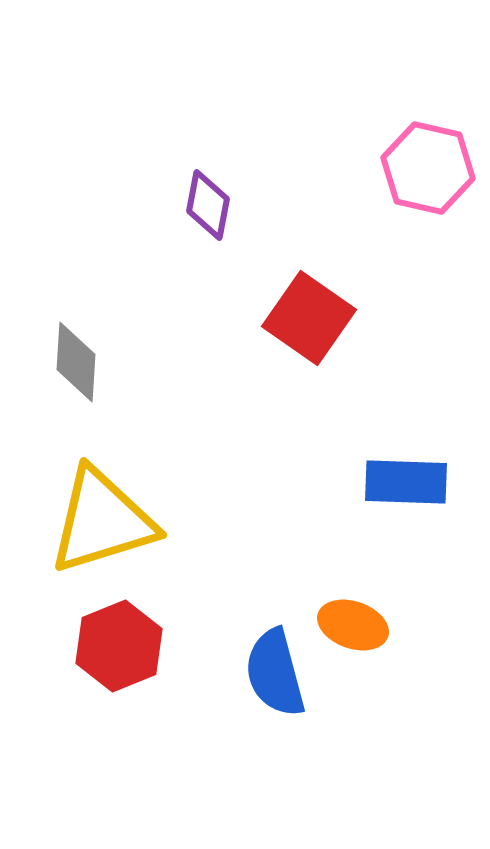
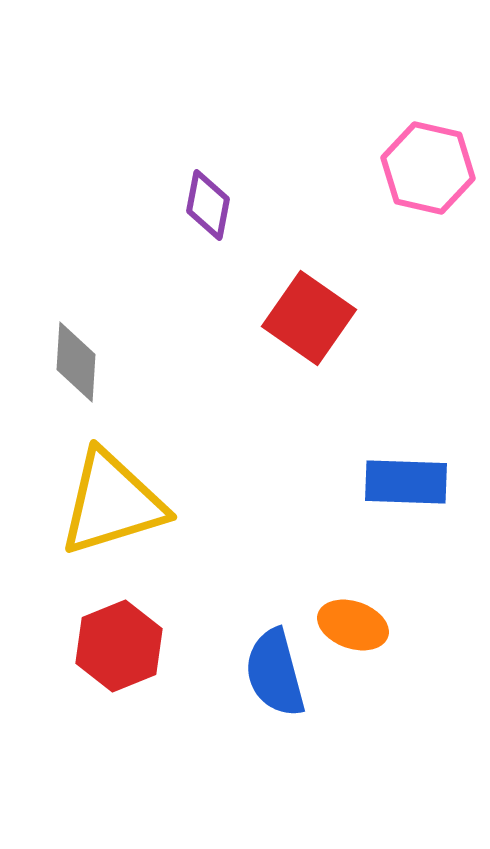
yellow triangle: moved 10 px right, 18 px up
